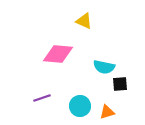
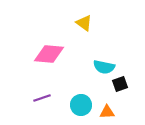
yellow triangle: moved 2 px down; rotated 12 degrees clockwise
pink diamond: moved 9 px left
black square: rotated 14 degrees counterclockwise
cyan circle: moved 1 px right, 1 px up
orange triangle: rotated 14 degrees clockwise
